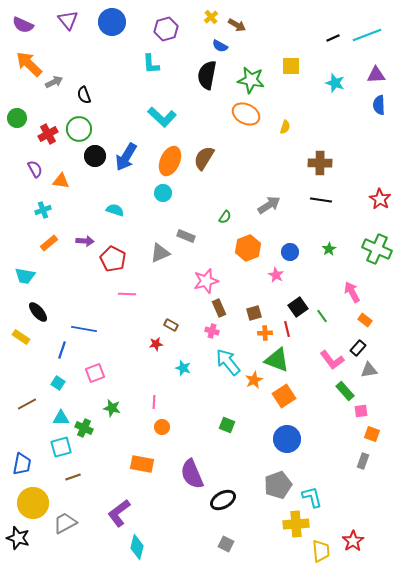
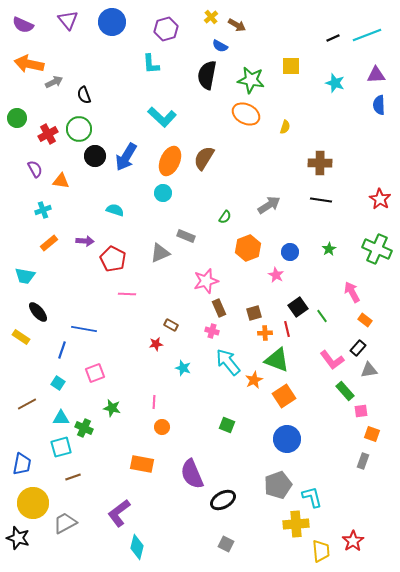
orange arrow at (29, 64): rotated 32 degrees counterclockwise
